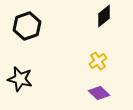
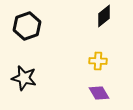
yellow cross: rotated 36 degrees clockwise
black star: moved 4 px right, 1 px up
purple diamond: rotated 15 degrees clockwise
